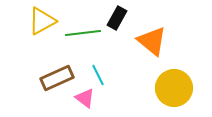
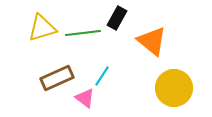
yellow triangle: moved 7 px down; rotated 12 degrees clockwise
cyan line: moved 4 px right, 1 px down; rotated 60 degrees clockwise
